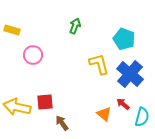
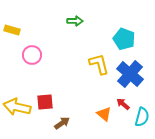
green arrow: moved 5 px up; rotated 70 degrees clockwise
pink circle: moved 1 px left
brown arrow: rotated 91 degrees clockwise
